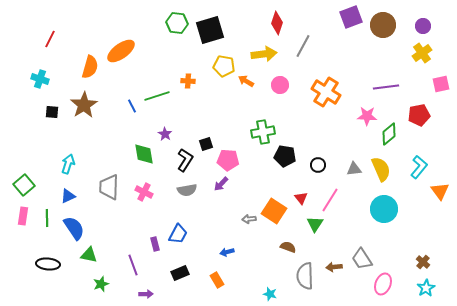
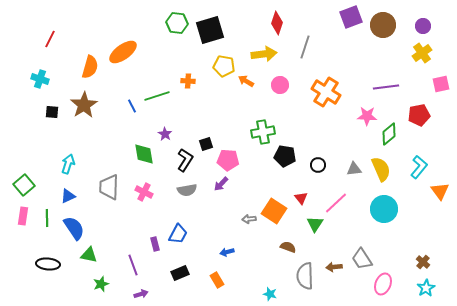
gray line at (303, 46): moved 2 px right, 1 px down; rotated 10 degrees counterclockwise
orange ellipse at (121, 51): moved 2 px right, 1 px down
pink line at (330, 200): moved 6 px right, 3 px down; rotated 15 degrees clockwise
purple arrow at (146, 294): moved 5 px left; rotated 16 degrees counterclockwise
